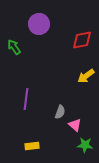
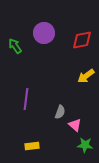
purple circle: moved 5 px right, 9 px down
green arrow: moved 1 px right, 1 px up
